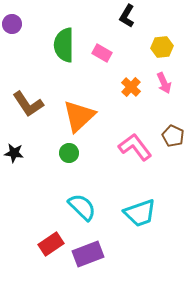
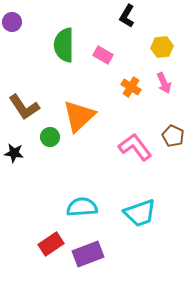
purple circle: moved 2 px up
pink rectangle: moved 1 px right, 2 px down
orange cross: rotated 12 degrees counterclockwise
brown L-shape: moved 4 px left, 3 px down
green circle: moved 19 px left, 16 px up
cyan semicircle: rotated 48 degrees counterclockwise
